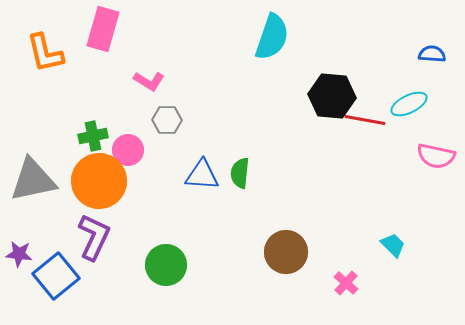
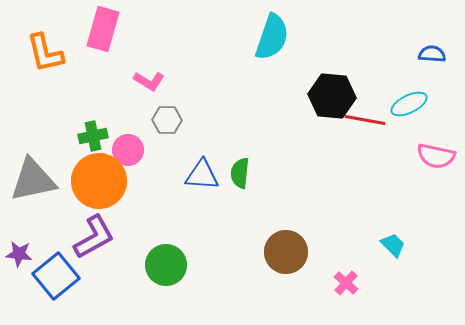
purple L-shape: rotated 36 degrees clockwise
